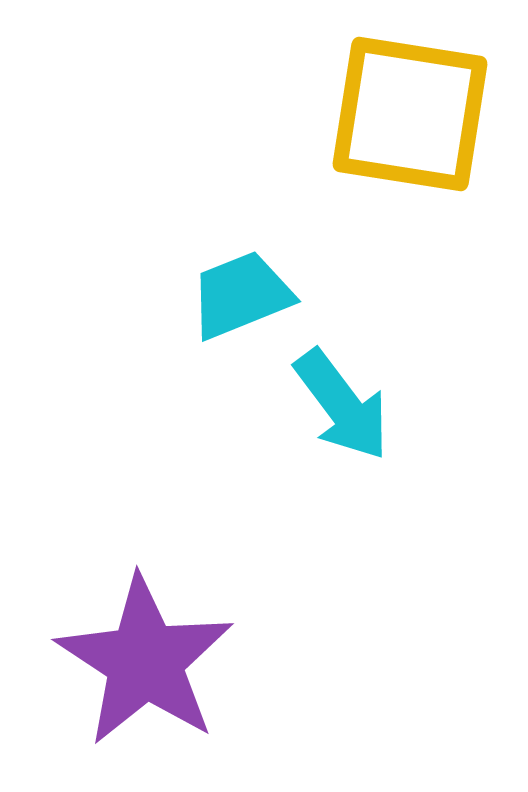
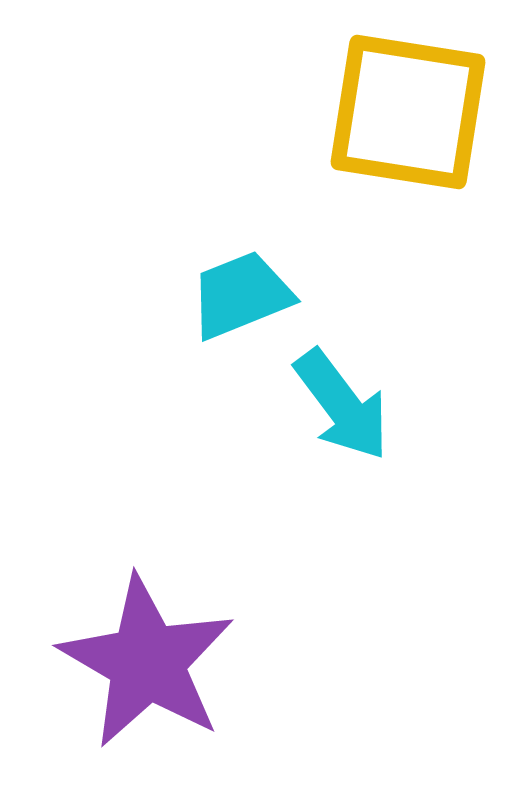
yellow square: moved 2 px left, 2 px up
purple star: moved 2 px right, 1 px down; rotated 3 degrees counterclockwise
